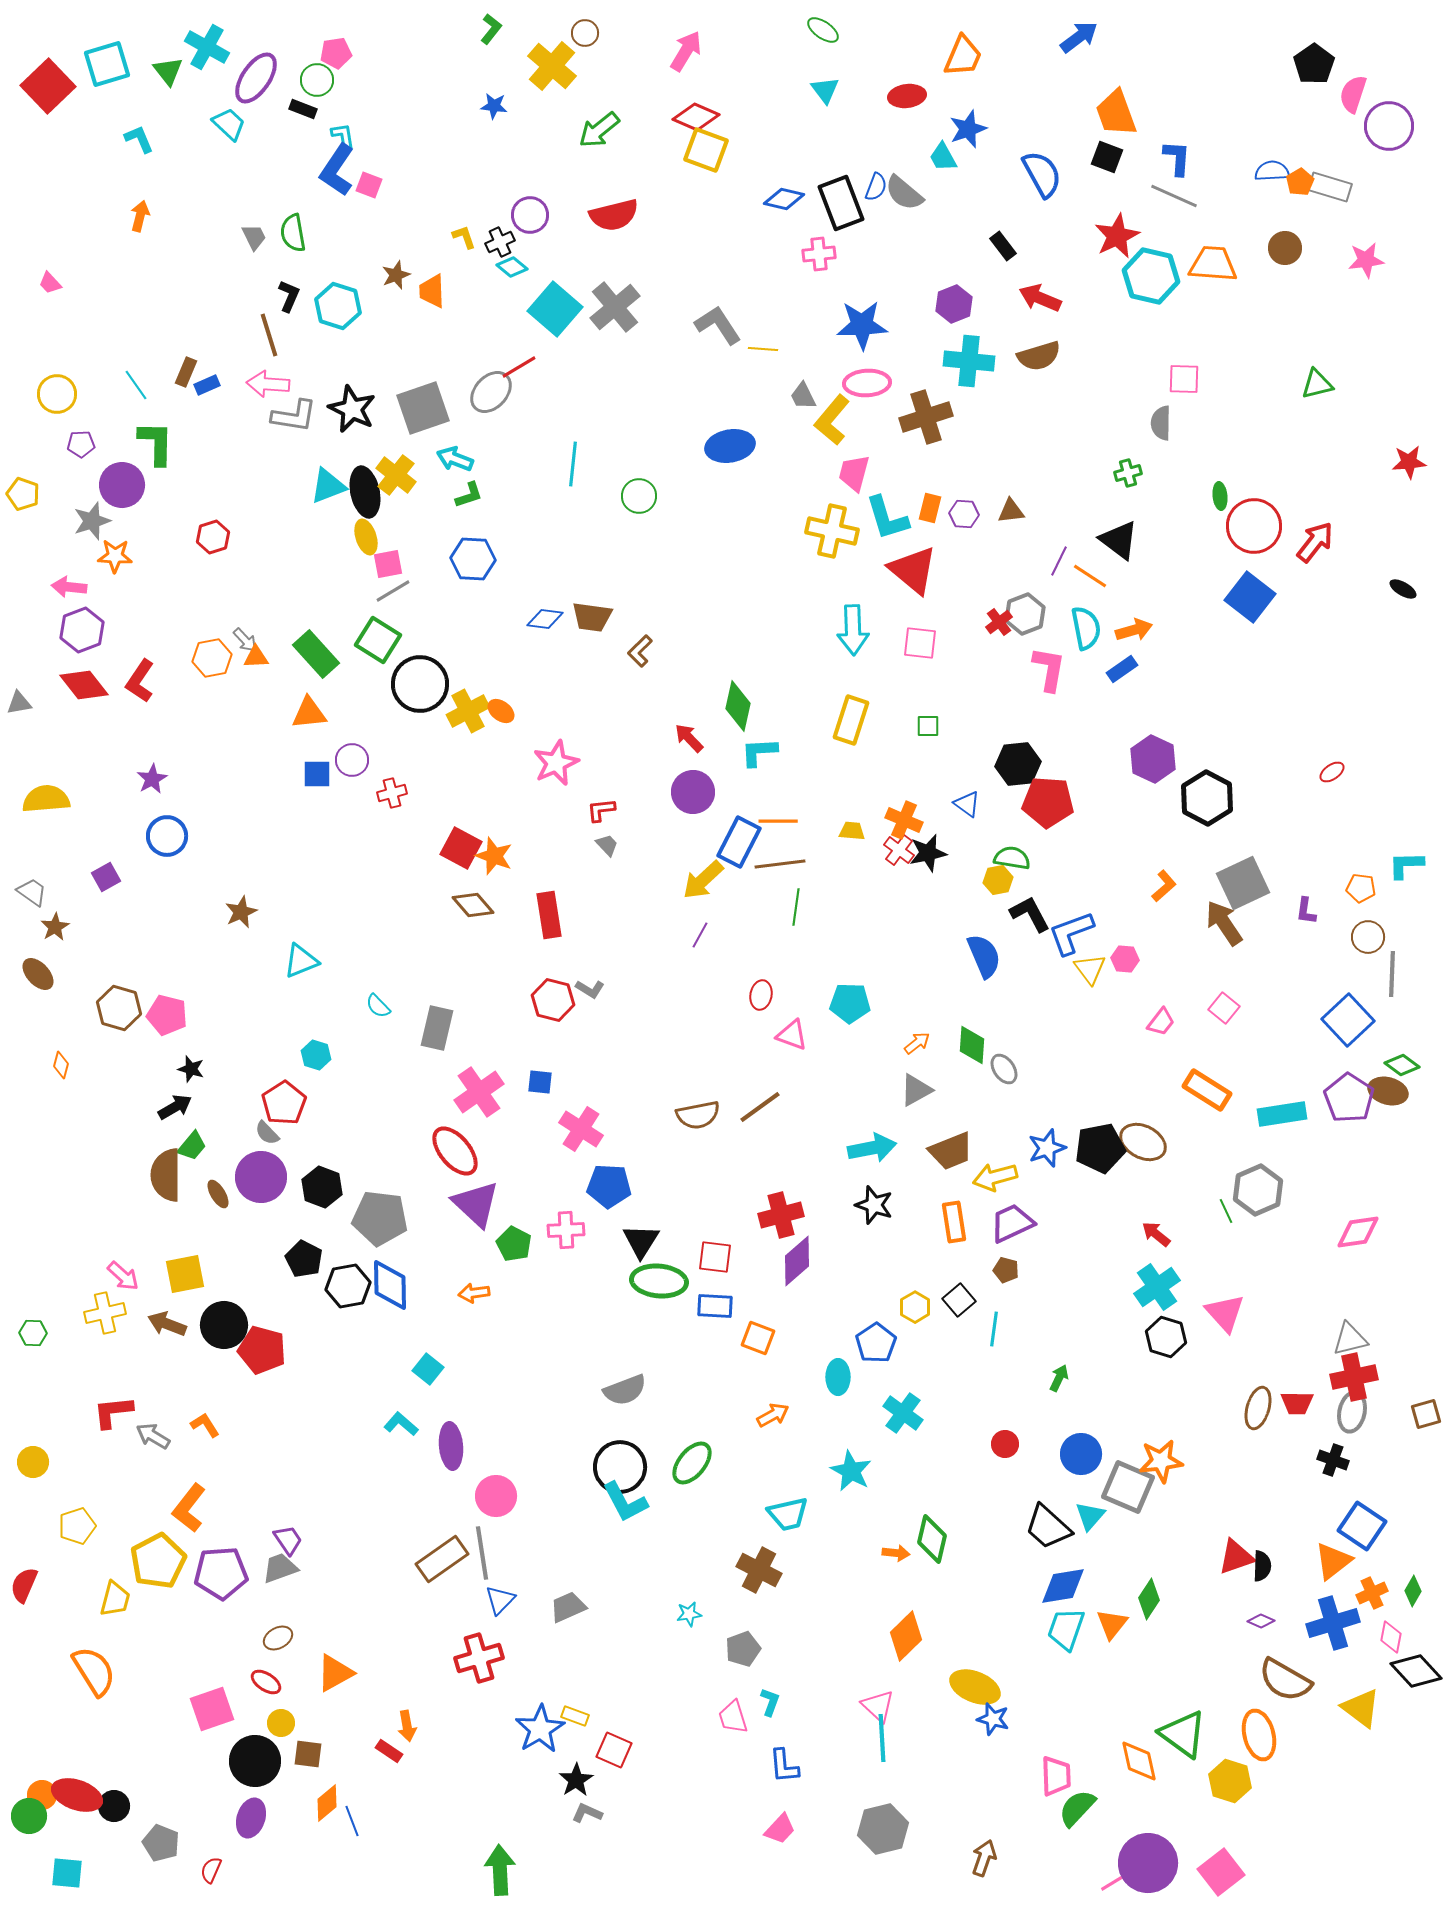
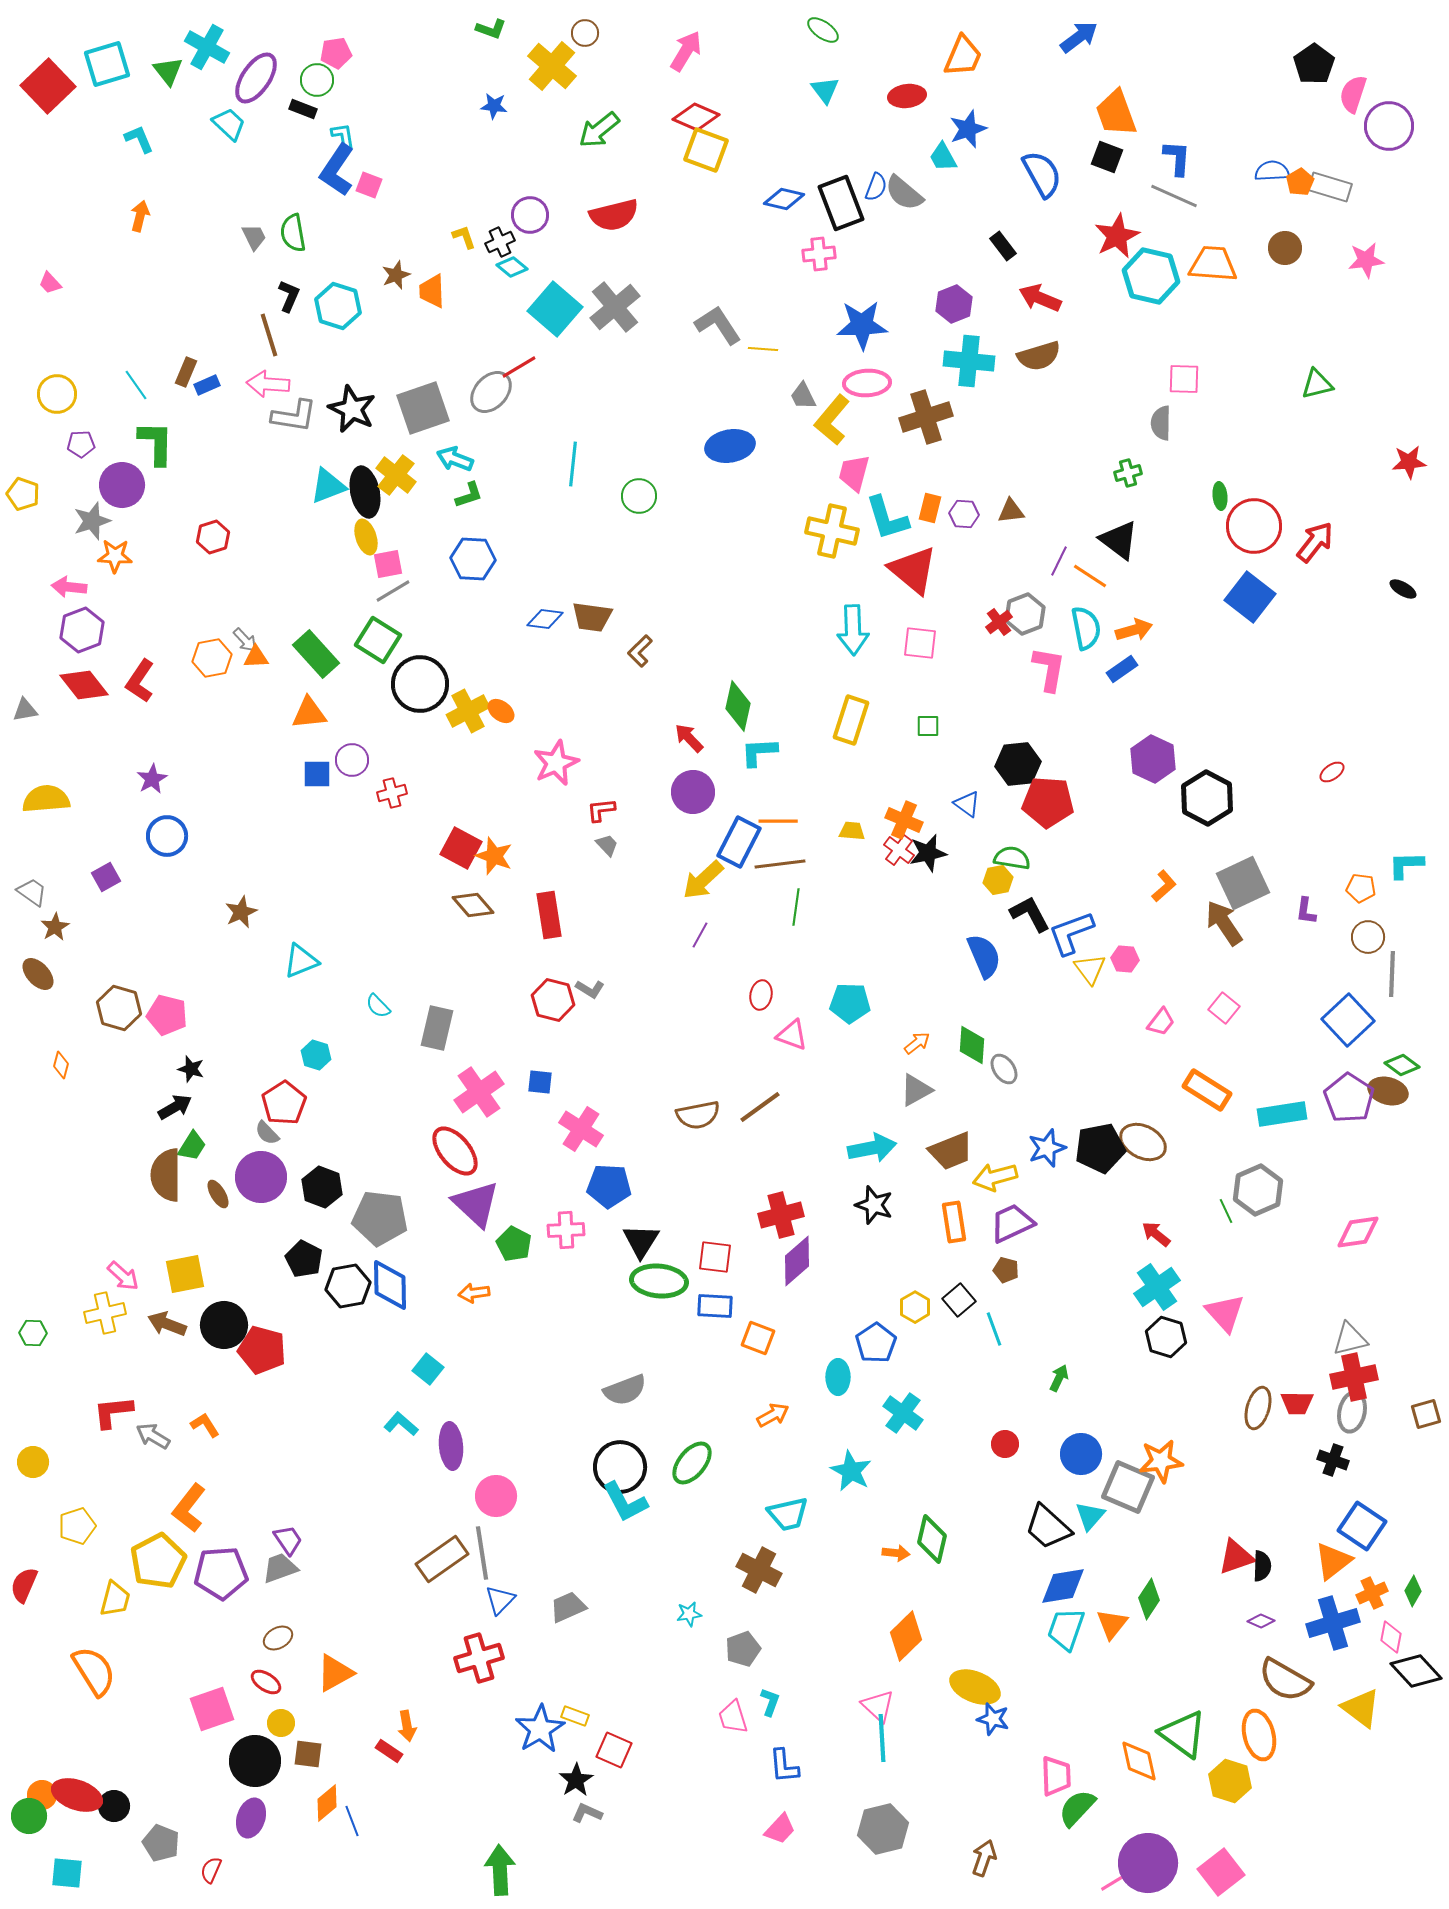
green L-shape at (491, 29): rotated 72 degrees clockwise
gray triangle at (19, 703): moved 6 px right, 7 px down
green trapezoid at (192, 1146): rotated 8 degrees counterclockwise
cyan line at (994, 1329): rotated 28 degrees counterclockwise
